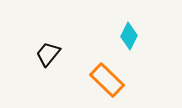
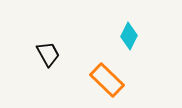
black trapezoid: rotated 112 degrees clockwise
